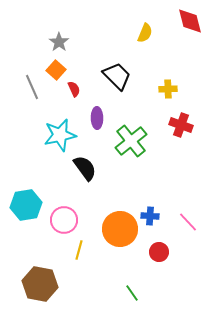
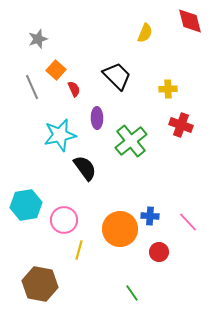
gray star: moved 21 px left, 3 px up; rotated 18 degrees clockwise
